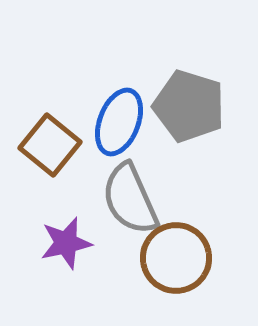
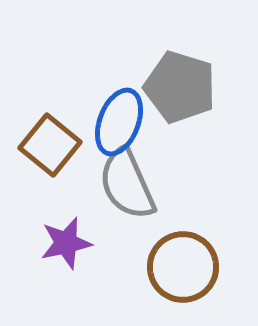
gray pentagon: moved 9 px left, 19 px up
gray semicircle: moved 3 px left, 15 px up
brown circle: moved 7 px right, 9 px down
